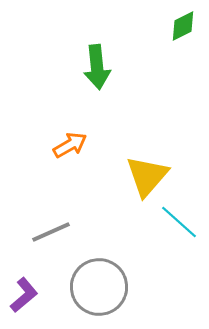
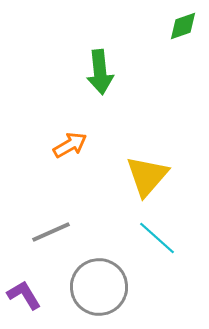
green diamond: rotated 8 degrees clockwise
green arrow: moved 3 px right, 5 px down
cyan line: moved 22 px left, 16 px down
purple L-shape: rotated 81 degrees counterclockwise
